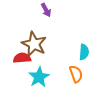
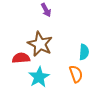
brown star: moved 6 px right
red semicircle: moved 1 px left
